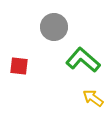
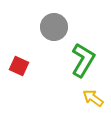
green L-shape: rotated 80 degrees clockwise
red square: rotated 18 degrees clockwise
